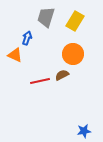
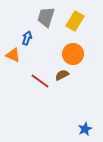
orange triangle: moved 2 px left
red line: rotated 48 degrees clockwise
blue star: moved 1 px right, 2 px up; rotated 16 degrees counterclockwise
